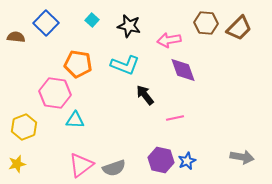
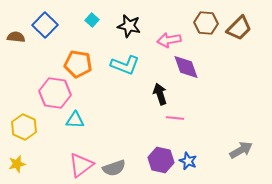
blue square: moved 1 px left, 2 px down
purple diamond: moved 3 px right, 3 px up
black arrow: moved 15 px right, 1 px up; rotated 20 degrees clockwise
pink line: rotated 18 degrees clockwise
yellow hexagon: rotated 15 degrees counterclockwise
gray arrow: moved 1 px left, 7 px up; rotated 40 degrees counterclockwise
blue star: moved 1 px right; rotated 24 degrees counterclockwise
